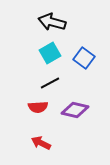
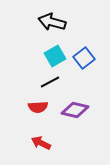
cyan square: moved 5 px right, 3 px down
blue square: rotated 15 degrees clockwise
black line: moved 1 px up
